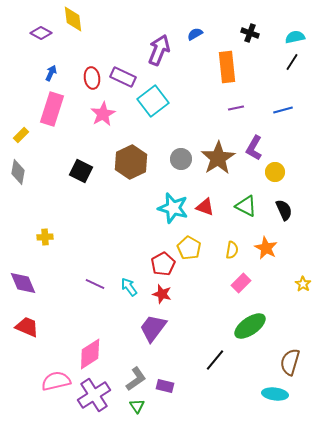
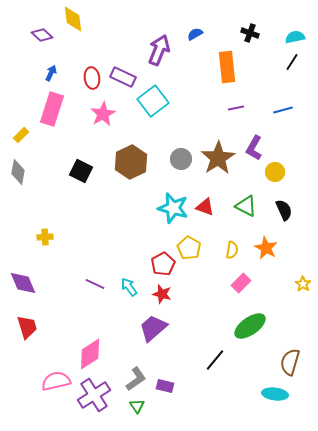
purple diamond at (41, 33): moved 1 px right, 2 px down; rotated 15 degrees clockwise
red trapezoid at (27, 327): rotated 50 degrees clockwise
purple trapezoid at (153, 328): rotated 12 degrees clockwise
